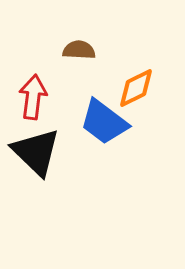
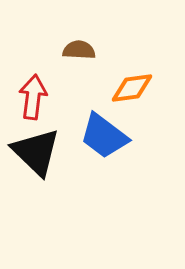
orange diamond: moved 4 px left; rotated 18 degrees clockwise
blue trapezoid: moved 14 px down
